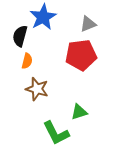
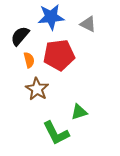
blue star: moved 8 px right; rotated 24 degrees clockwise
gray triangle: rotated 48 degrees clockwise
black semicircle: rotated 25 degrees clockwise
red pentagon: moved 22 px left
orange semicircle: moved 2 px right, 1 px up; rotated 28 degrees counterclockwise
brown star: rotated 15 degrees clockwise
